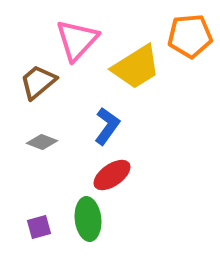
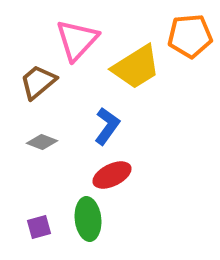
red ellipse: rotated 9 degrees clockwise
